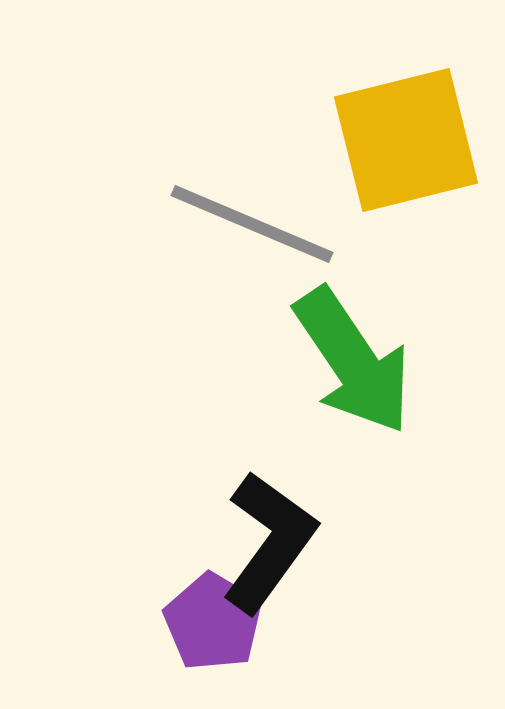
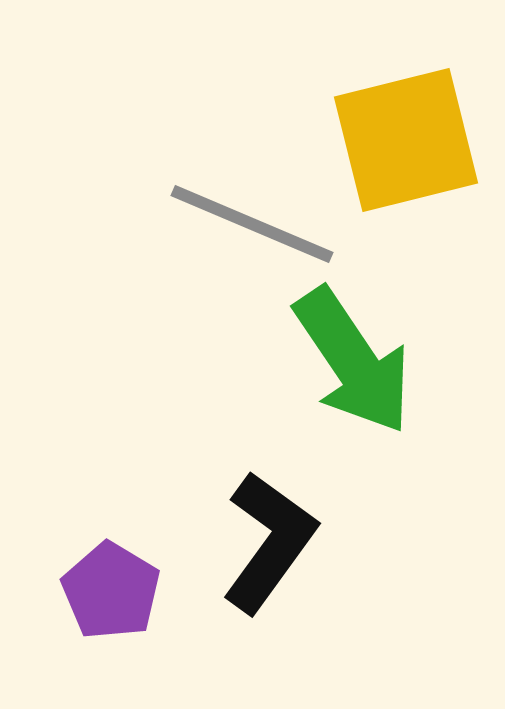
purple pentagon: moved 102 px left, 31 px up
